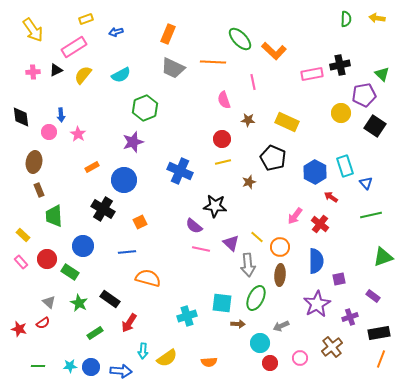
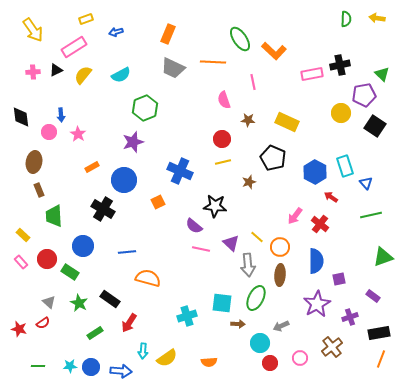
green ellipse at (240, 39): rotated 10 degrees clockwise
orange square at (140, 222): moved 18 px right, 20 px up
